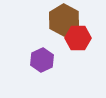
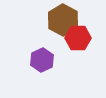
brown hexagon: moved 1 px left
